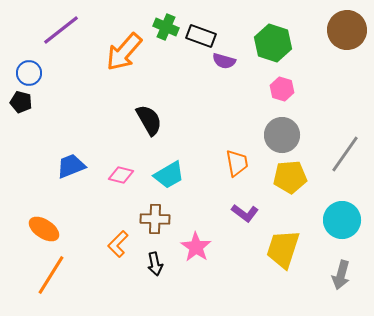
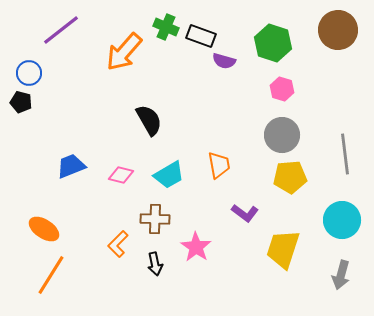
brown circle: moved 9 px left
gray line: rotated 42 degrees counterclockwise
orange trapezoid: moved 18 px left, 2 px down
